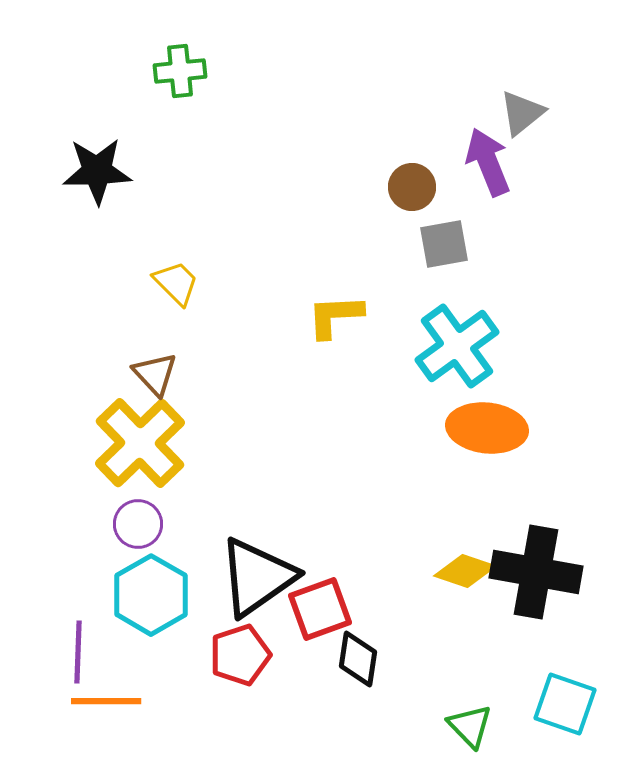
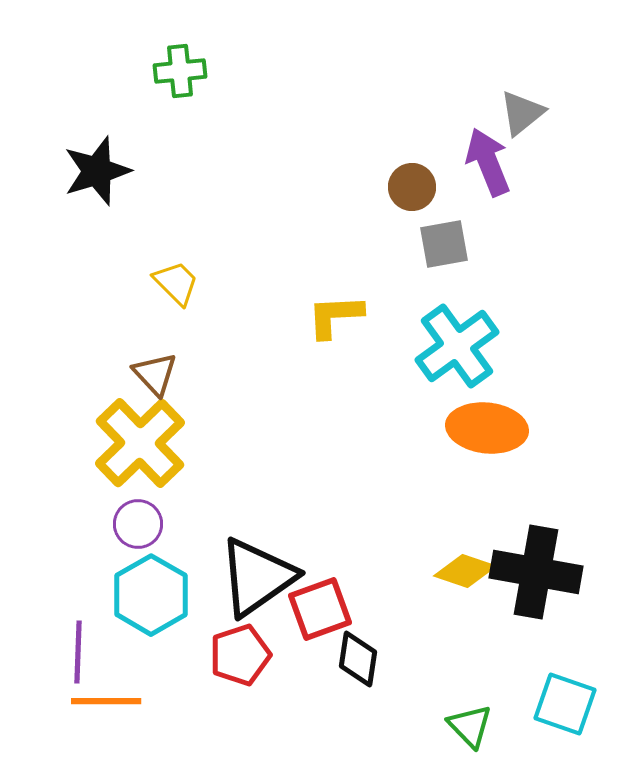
black star: rotated 16 degrees counterclockwise
